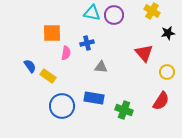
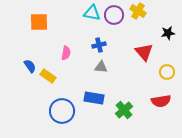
yellow cross: moved 14 px left
orange square: moved 13 px left, 11 px up
blue cross: moved 12 px right, 2 px down
red triangle: moved 1 px up
red semicircle: rotated 48 degrees clockwise
blue circle: moved 5 px down
green cross: rotated 30 degrees clockwise
